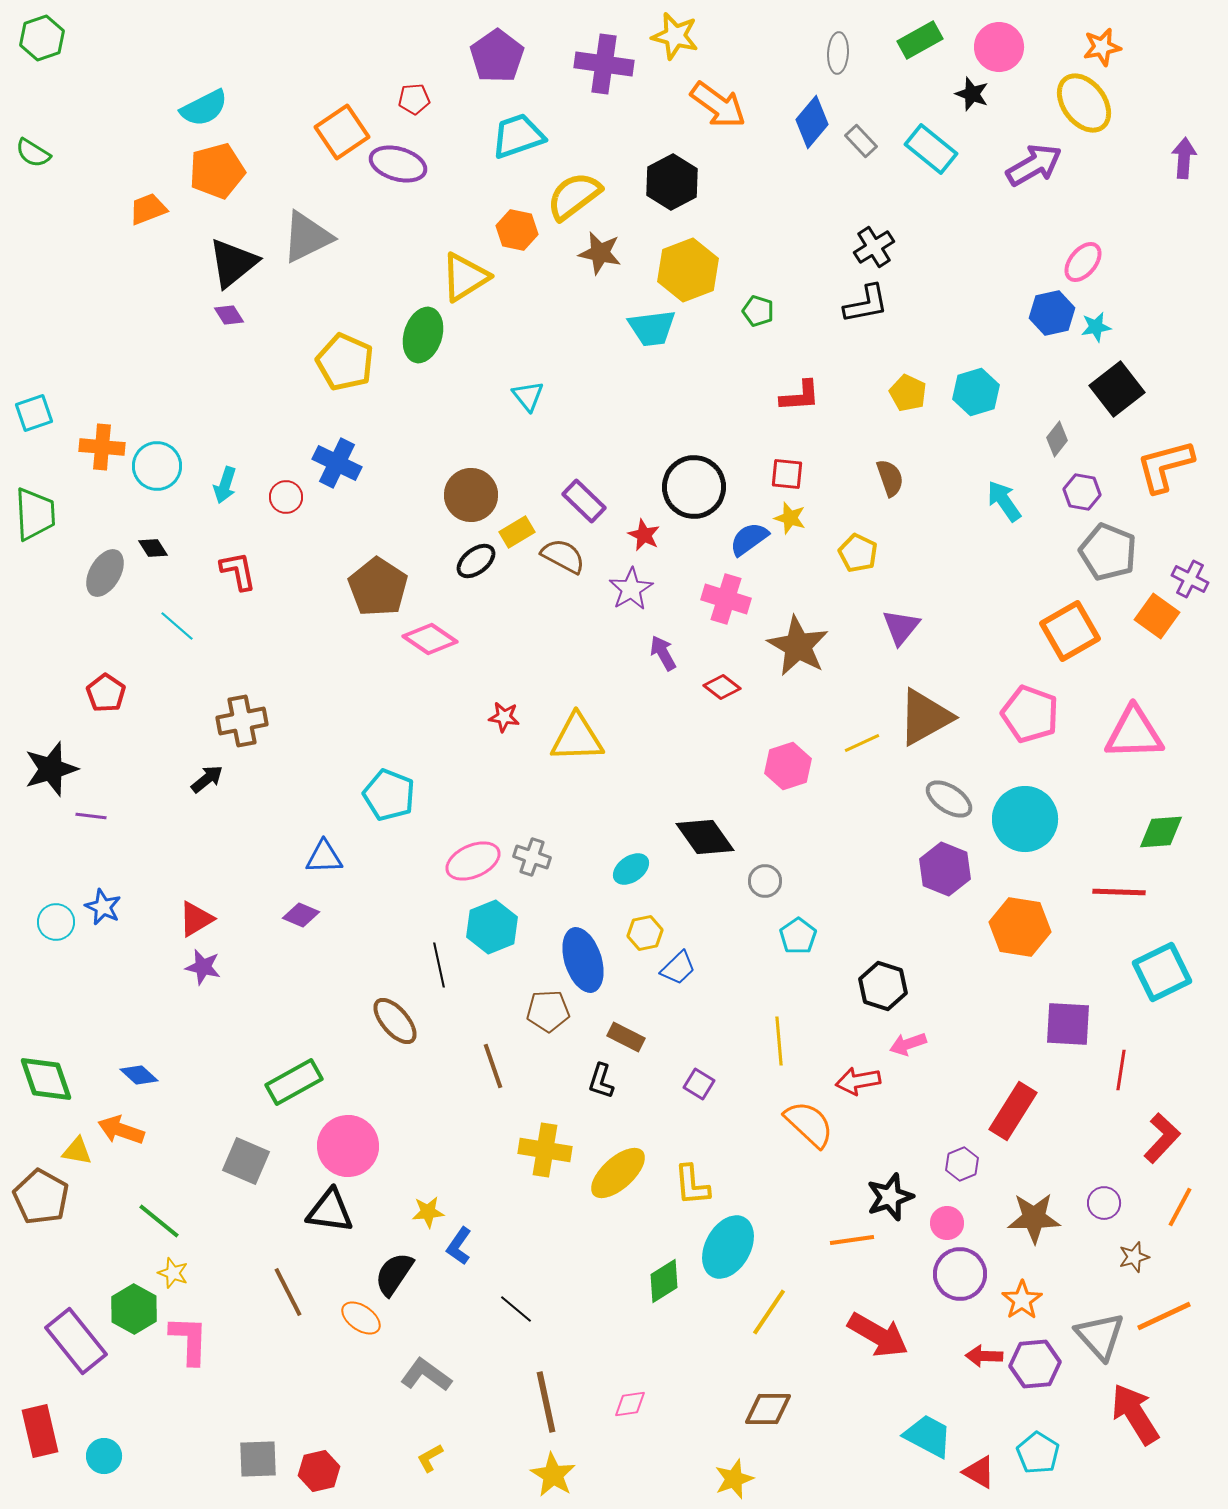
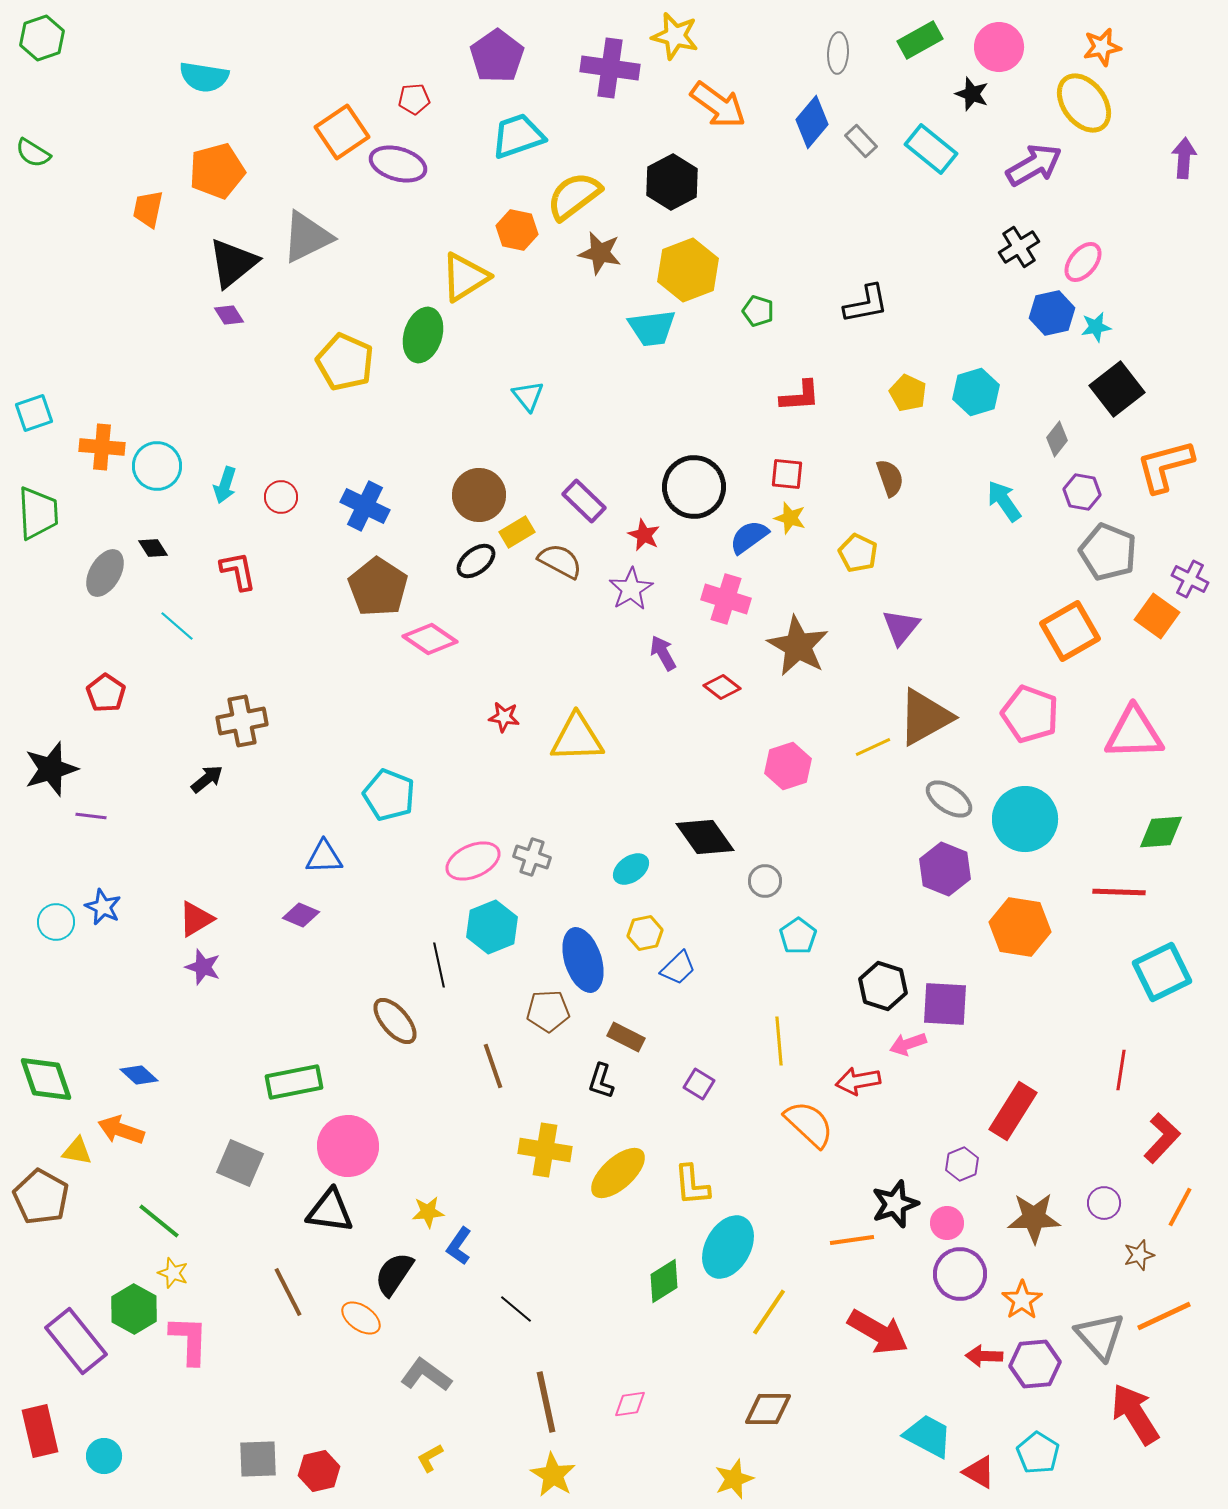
purple cross at (604, 64): moved 6 px right, 4 px down
cyan semicircle at (204, 108): moved 31 px up; rotated 36 degrees clockwise
orange trapezoid at (148, 209): rotated 57 degrees counterclockwise
black cross at (874, 247): moved 145 px right
blue cross at (337, 463): moved 28 px right, 43 px down
brown circle at (471, 495): moved 8 px right
red circle at (286, 497): moved 5 px left
green trapezoid at (35, 514): moved 3 px right, 1 px up
blue semicircle at (749, 539): moved 2 px up
brown semicircle at (563, 556): moved 3 px left, 5 px down
yellow line at (862, 743): moved 11 px right, 4 px down
purple star at (203, 967): rotated 6 degrees clockwise
purple square at (1068, 1024): moved 123 px left, 20 px up
green rectangle at (294, 1082): rotated 18 degrees clockwise
gray square at (246, 1161): moved 6 px left, 2 px down
black star at (890, 1197): moved 5 px right, 7 px down
brown star at (1134, 1257): moved 5 px right, 2 px up
red arrow at (878, 1335): moved 3 px up
